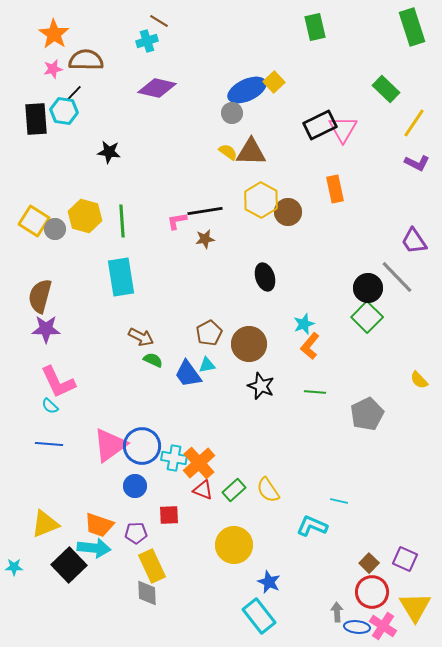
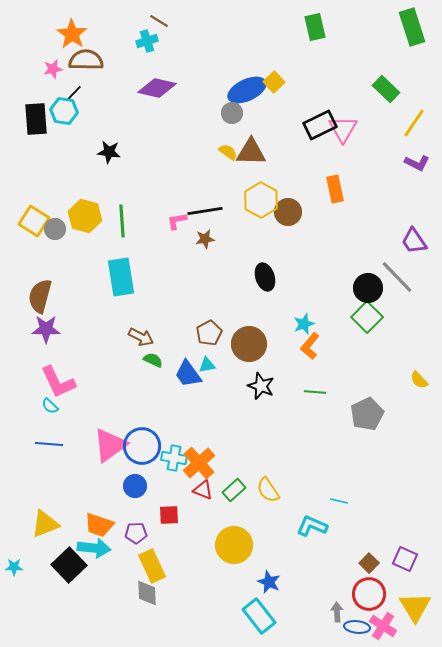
orange star at (54, 34): moved 18 px right
red circle at (372, 592): moved 3 px left, 2 px down
